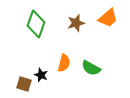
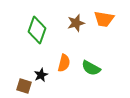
orange trapezoid: moved 4 px left, 1 px down; rotated 50 degrees clockwise
green diamond: moved 1 px right, 6 px down
black star: rotated 24 degrees clockwise
brown square: moved 2 px down
